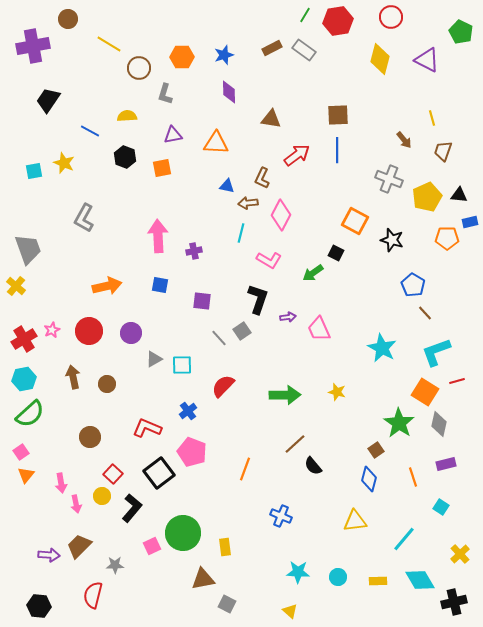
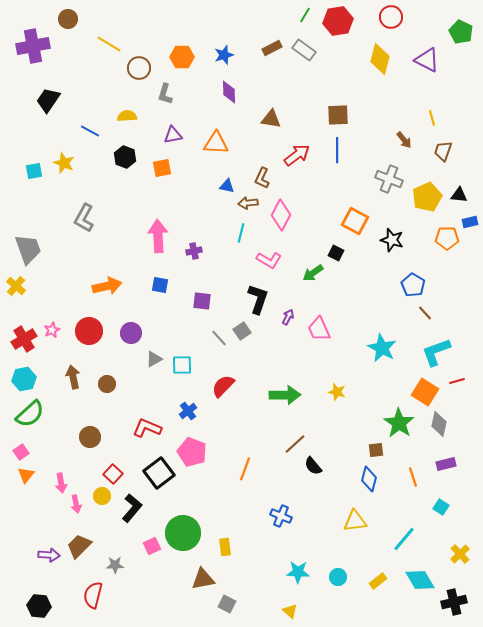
purple arrow at (288, 317): rotated 56 degrees counterclockwise
brown square at (376, 450): rotated 28 degrees clockwise
yellow rectangle at (378, 581): rotated 36 degrees counterclockwise
